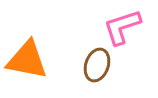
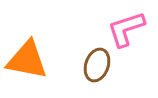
pink L-shape: moved 4 px right, 2 px down
